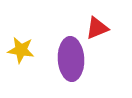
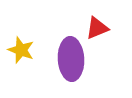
yellow star: rotated 12 degrees clockwise
